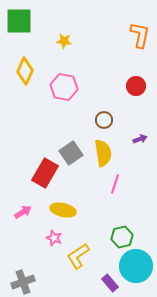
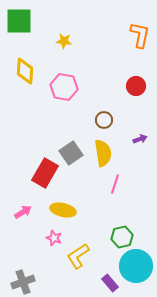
yellow diamond: rotated 20 degrees counterclockwise
